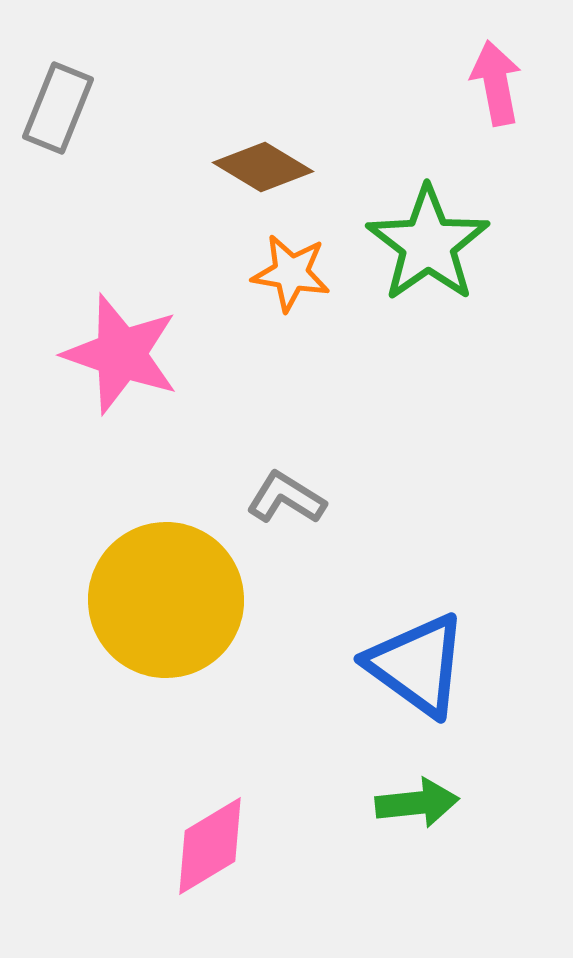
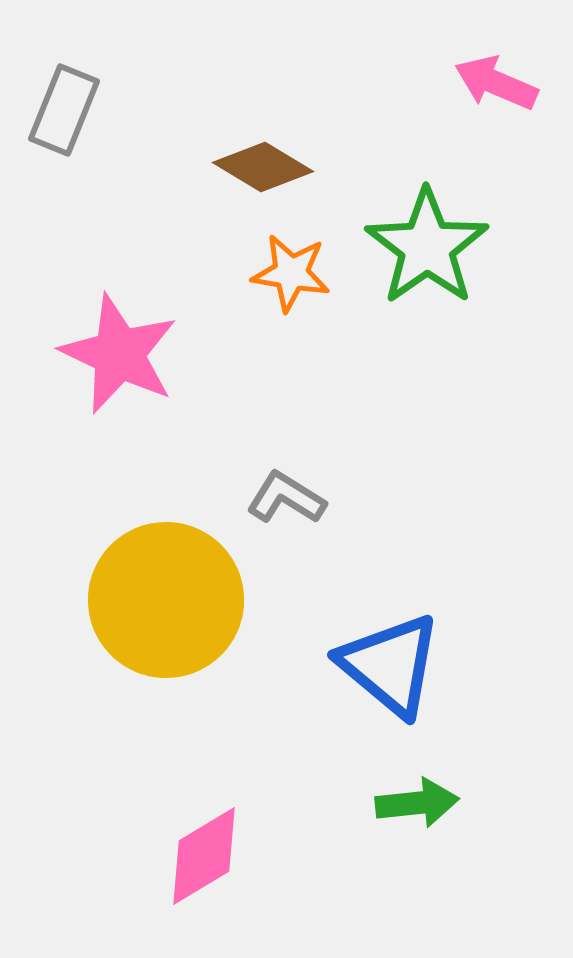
pink arrow: rotated 56 degrees counterclockwise
gray rectangle: moved 6 px right, 2 px down
green star: moved 1 px left, 3 px down
pink star: moved 2 px left; rotated 6 degrees clockwise
blue triangle: moved 27 px left; rotated 4 degrees clockwise
pink diamond: moved 6 px left, 10 px down
